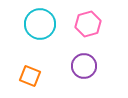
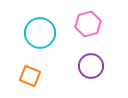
cyan circle: moved 9 px down
purple circle: moved 7 px right
